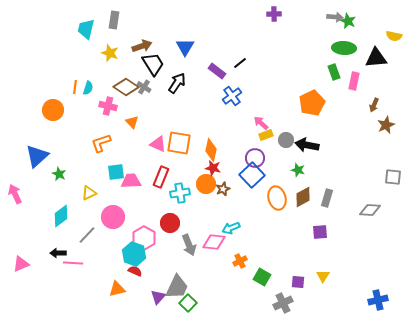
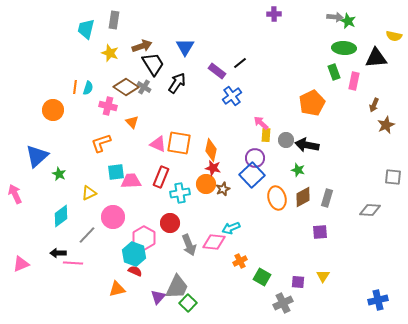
yellow rectangle at (266, 135): rotated 64 degrees counterclockwise
